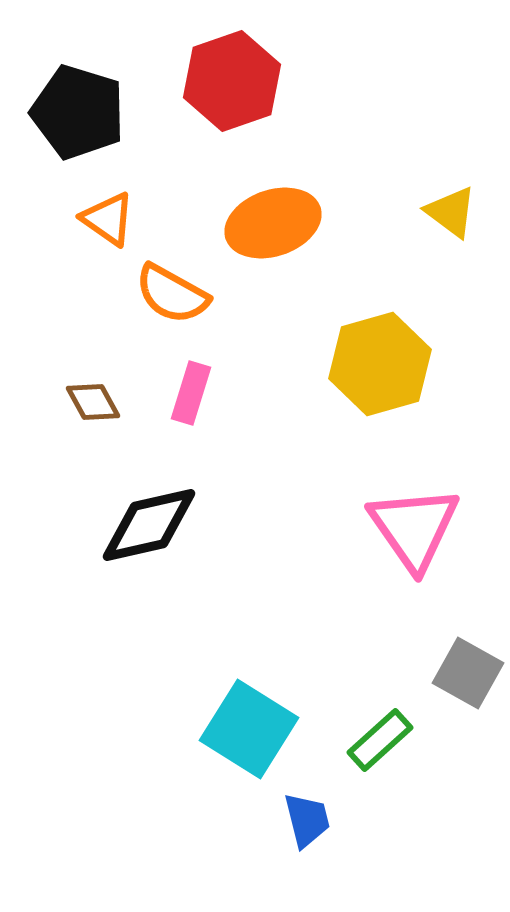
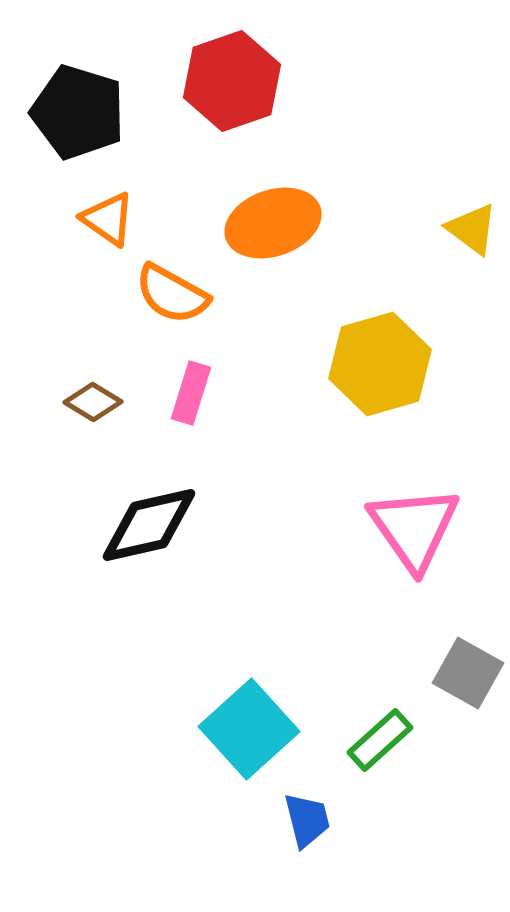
yellow triangle: moved 21 px right, 17 px down
brown diamond: rotated 30 degrees counterclockwise
cyan square: rotated 16 degrees clockwise
